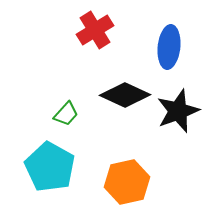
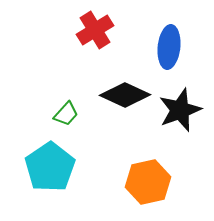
black star: moved 2 px right, 1 px up
cyan pentagon: rotated 9 degrees clockwise
orange hexagon: moved 21 px right
